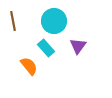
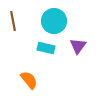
cyan rectangle: rotated 36 degrees counterclockwise
orange semicircle: moved 14 px down
